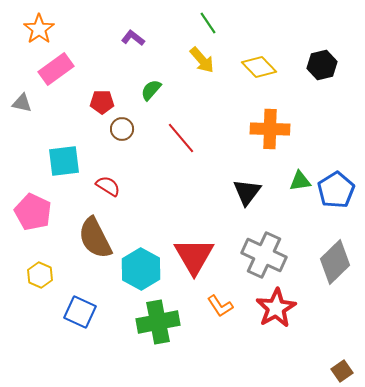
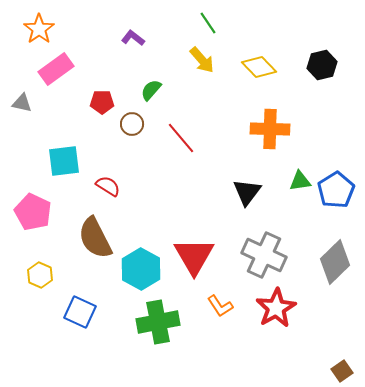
brown circle: moved 10 px right, 5 px up
